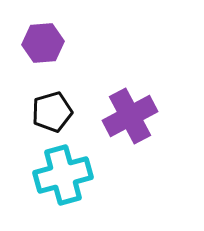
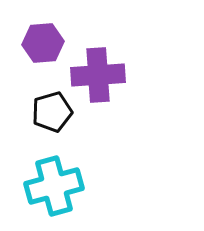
purple cross: moved 32 px left, 41 px up; rotated 24 degrees clockwise
cyan cross: moved 9 px left, 11 px down
